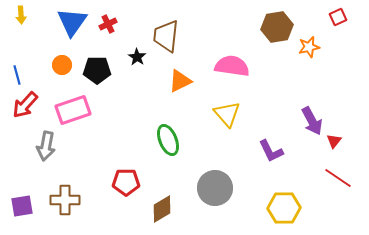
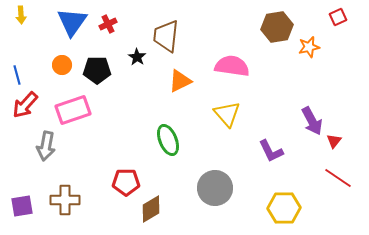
brown diamond: moved 11 px left
